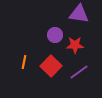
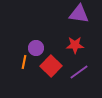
purple circle: moved 19 px left, 13 px down
